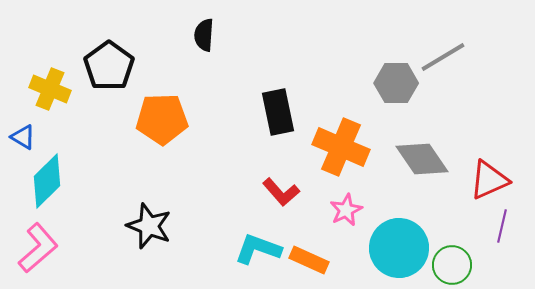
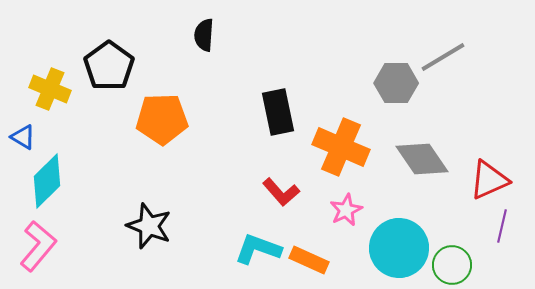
pink L-shape: moved 2 px up; rotated 9 degrees counterclockwise
